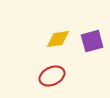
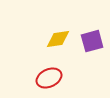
red ellipse: moved 3 px left, 2 px down
